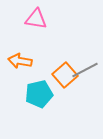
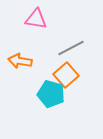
gray line: moved 14 px left, 22 px up
orange square: moved 1 px right
cyan pentagon: moved 12 px right; rotated 28 degrees clockwise
